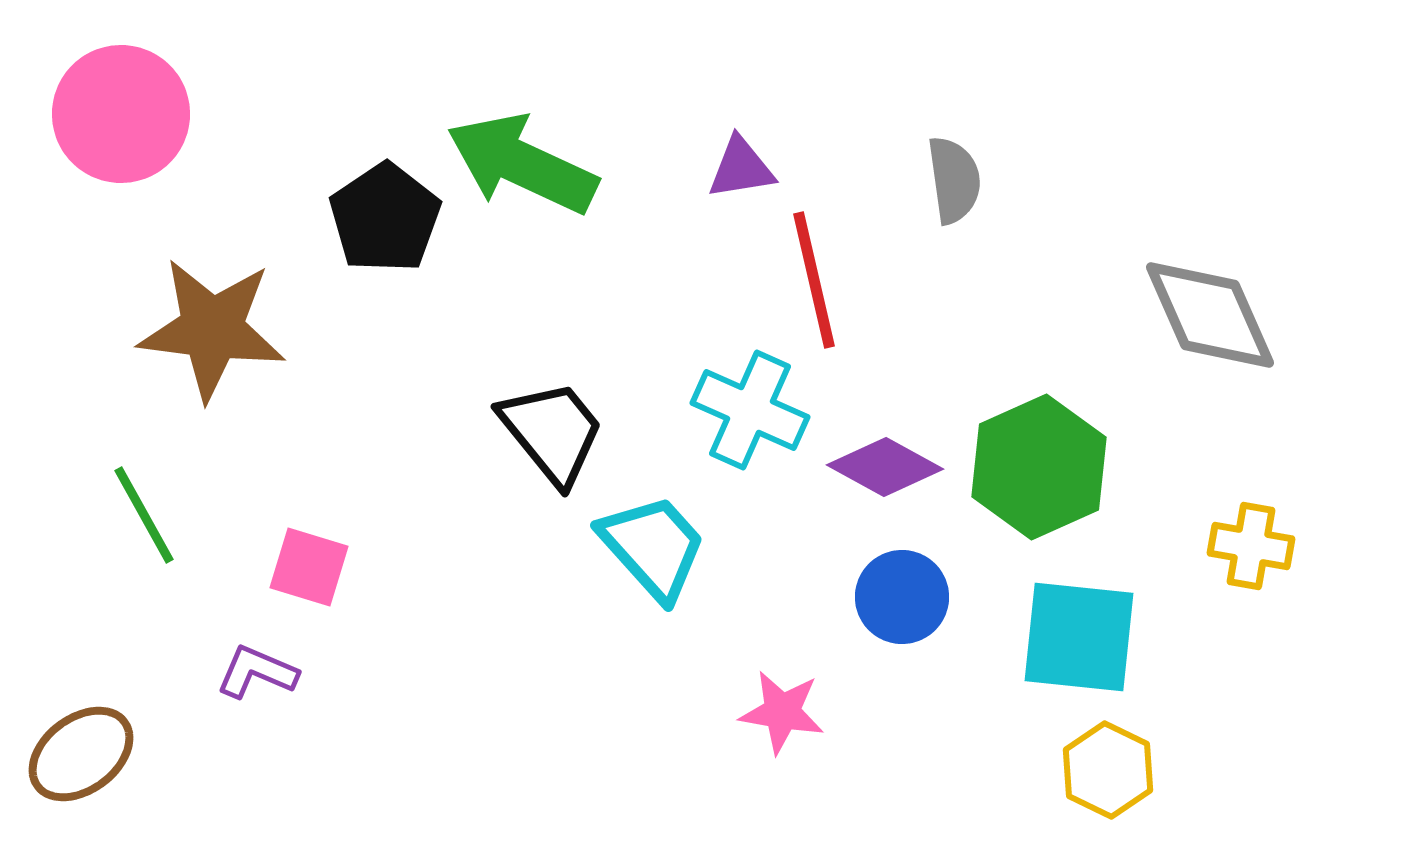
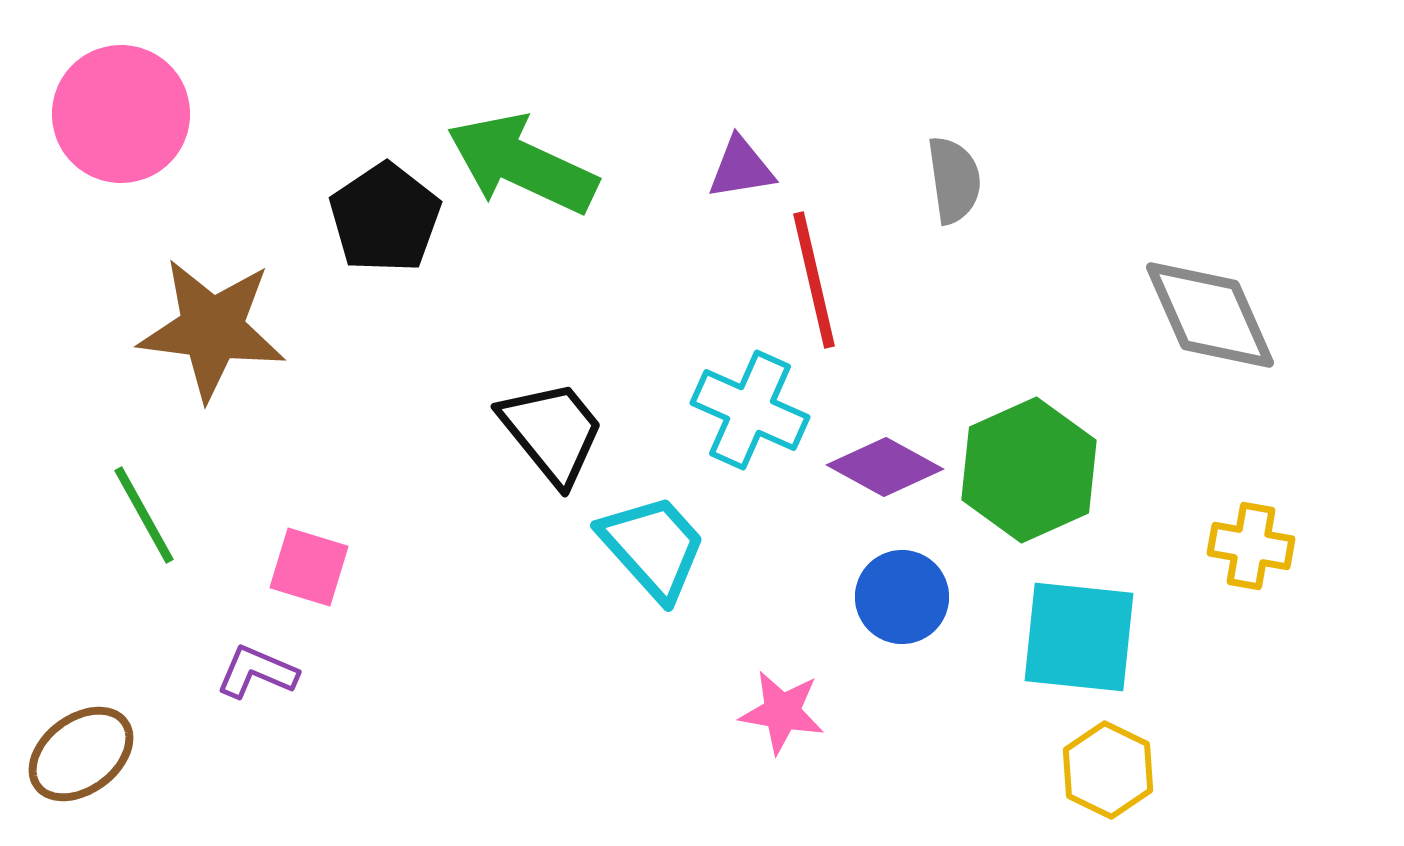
green hexagon: moved 10 px left, 3 px down
